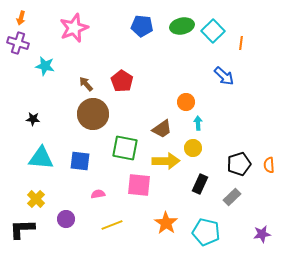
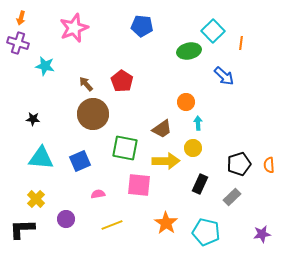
green ellipse: moved 7 px right, 25 px down
blue square: rotated 30 degrees counterclockwise
